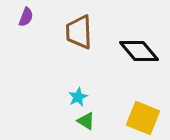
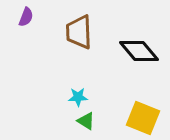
cyan star: rotated 24 degrees clockwise
